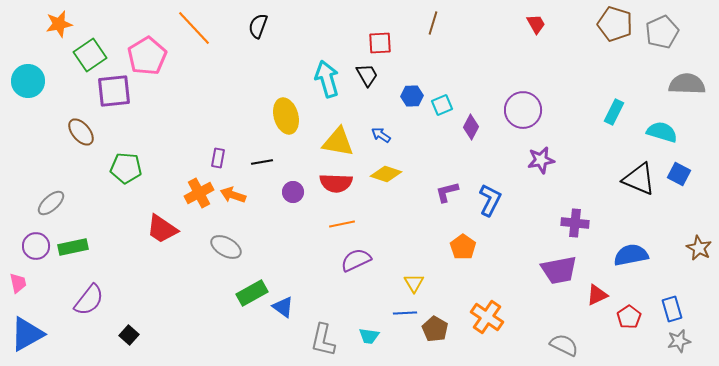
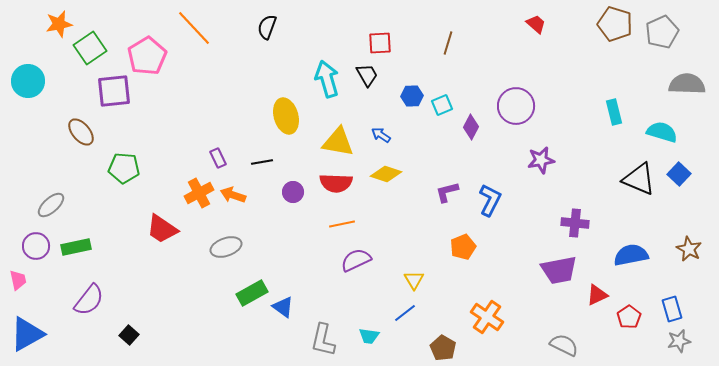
brown line at (433, 23): moved 15 px right, 20 px down
red trapezoid at (536, 24): rotated 20 degrees counterclockwise
black semicircle at (258, 26): moved 9 px right, 1 px down
green square at (90, 55): moved 7 px up
purple circle at (523, 110): moved 7 px left, 4 px up
cyan rectangle at (614, 112): rotated 40 degrees counterclockwise
purple rectangle at (218, 158): rotated 36 degrees counterclockwise
green pentagon at (126, 168): moved 2 px left
blue square at (679, 174): rotated 15 degrees clockwise
gray ellipse at (51, 203): moved 2 px down
green rectangle at (73, 247): moved 3 px right
gray ellipse at (226, 247): rotated 48 degrees counterclockwise
orange pentagon at (463, 247): rotated 15 degrees clockwise
brown star at (699, 248): moved 10 px left, 1 px down
pink trapezoid at (18, 283): moved 3 px up
yellow triangle at (414, 283): moved 3 px up
blue line at (405, 313): rotated 35 degrees counterclockwise
brown pentagon at (435, 329): moved 8 px right, 19 px down
